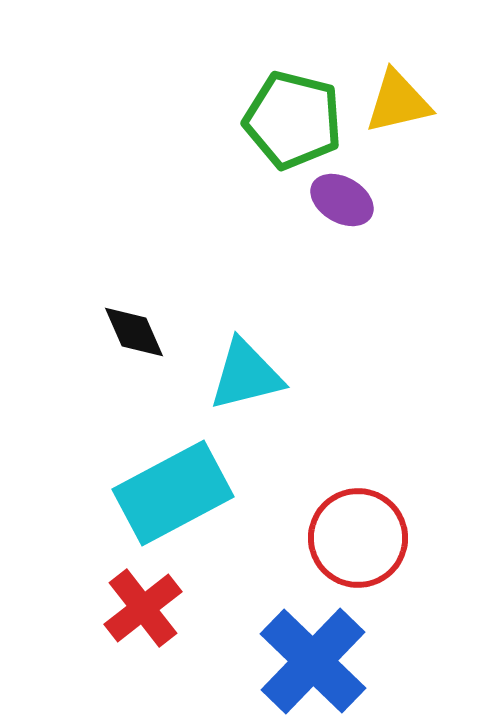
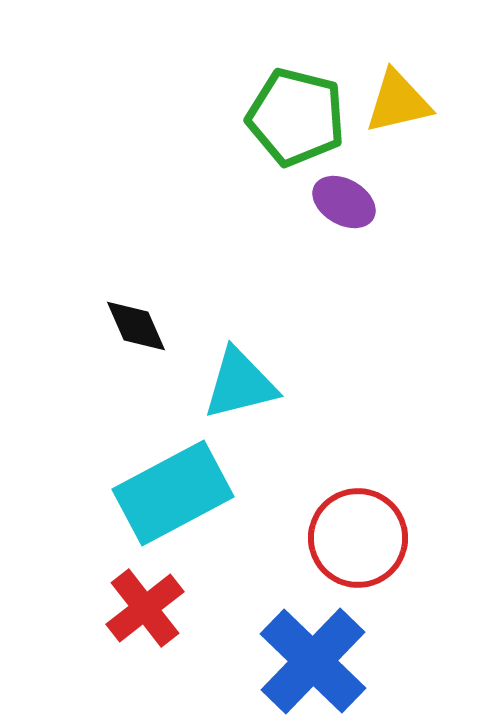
green pentagon: moved 3 px right, 3 px up
purple ellipse: moved 2 px right, 2 px down
black diamond: moved 2 px right, 6 px up
cyan triangle: moved 6 px left, 9 px down
red cross: moved 2 px right
